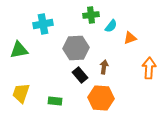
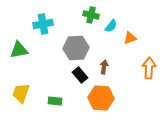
green cross: rotated 21 degrees clockwise
